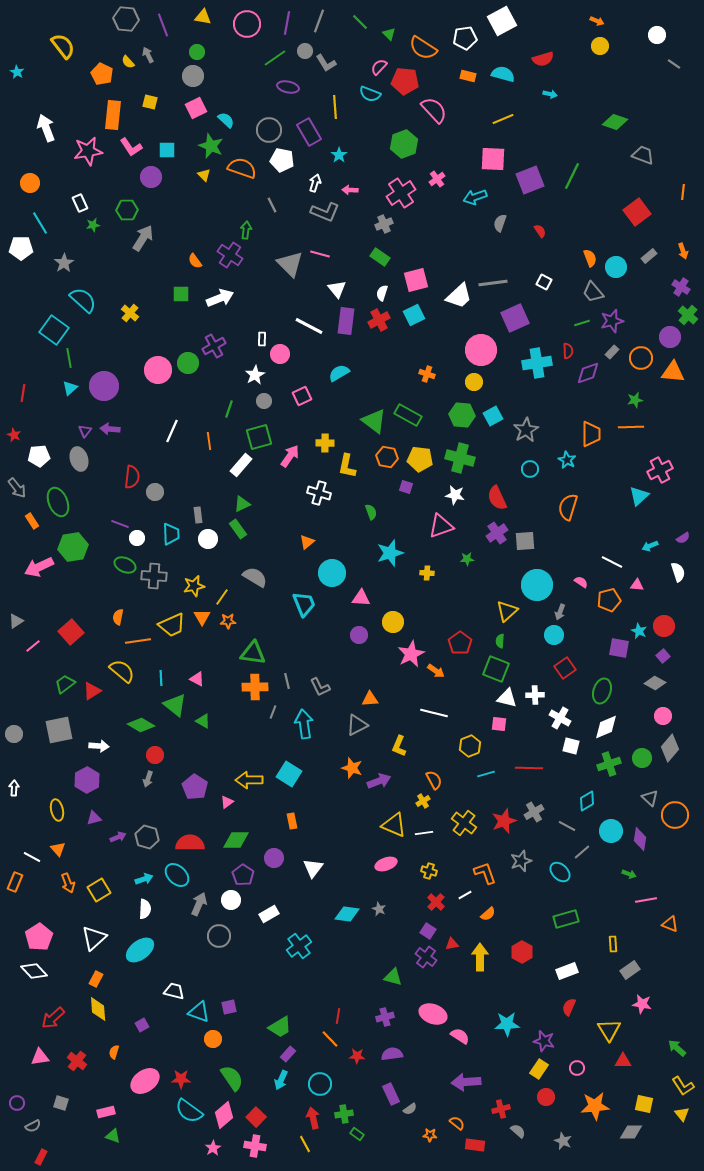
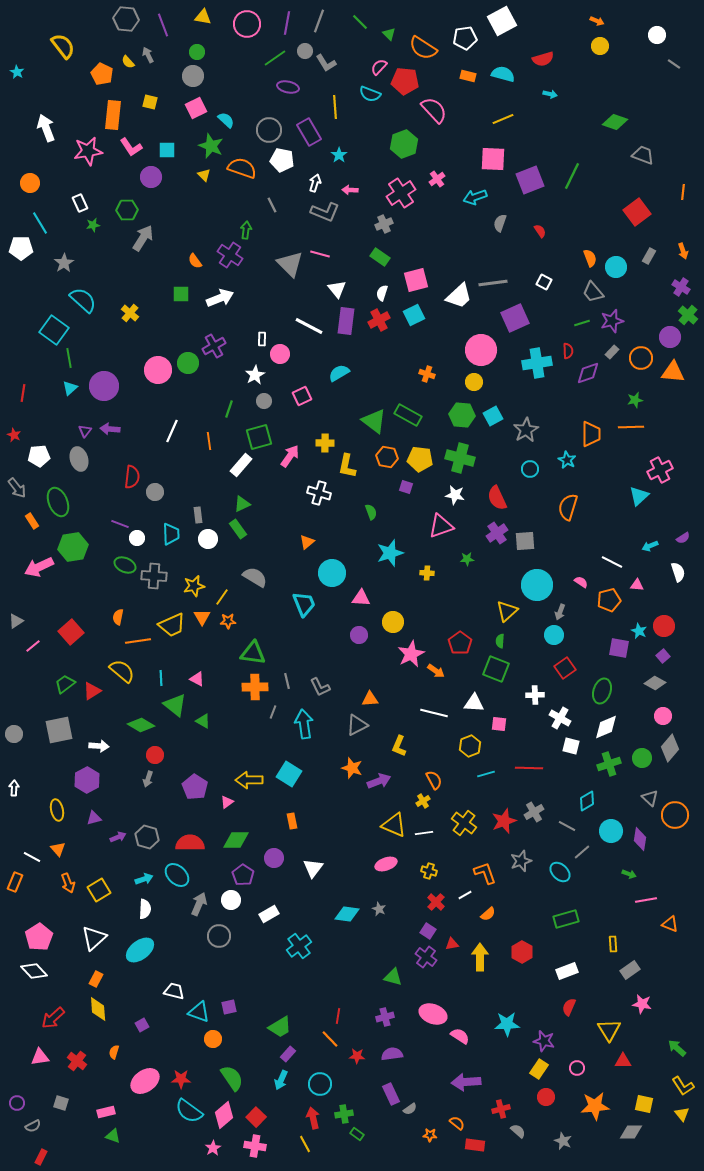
gray rectangle at (649, 256): rotated 21 degrees counterclockwise
white triangle at (507, 698): moved 33 px left, 5 px down; rotated 10 degrees counterclockwise
